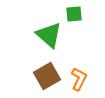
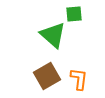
green triangle: moved 4 px right
orange L-shape: rotated 20 degrees counterclockwise
